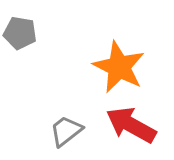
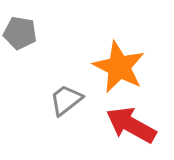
gray trapezoid: moved 31 px up
